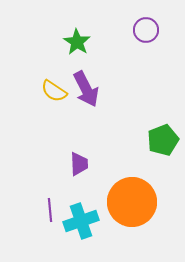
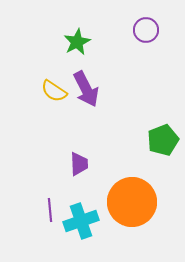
green star: rotated 12 degrees clockwise
